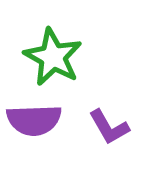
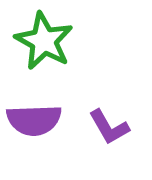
green star: moved 9 px left, 16 px up
